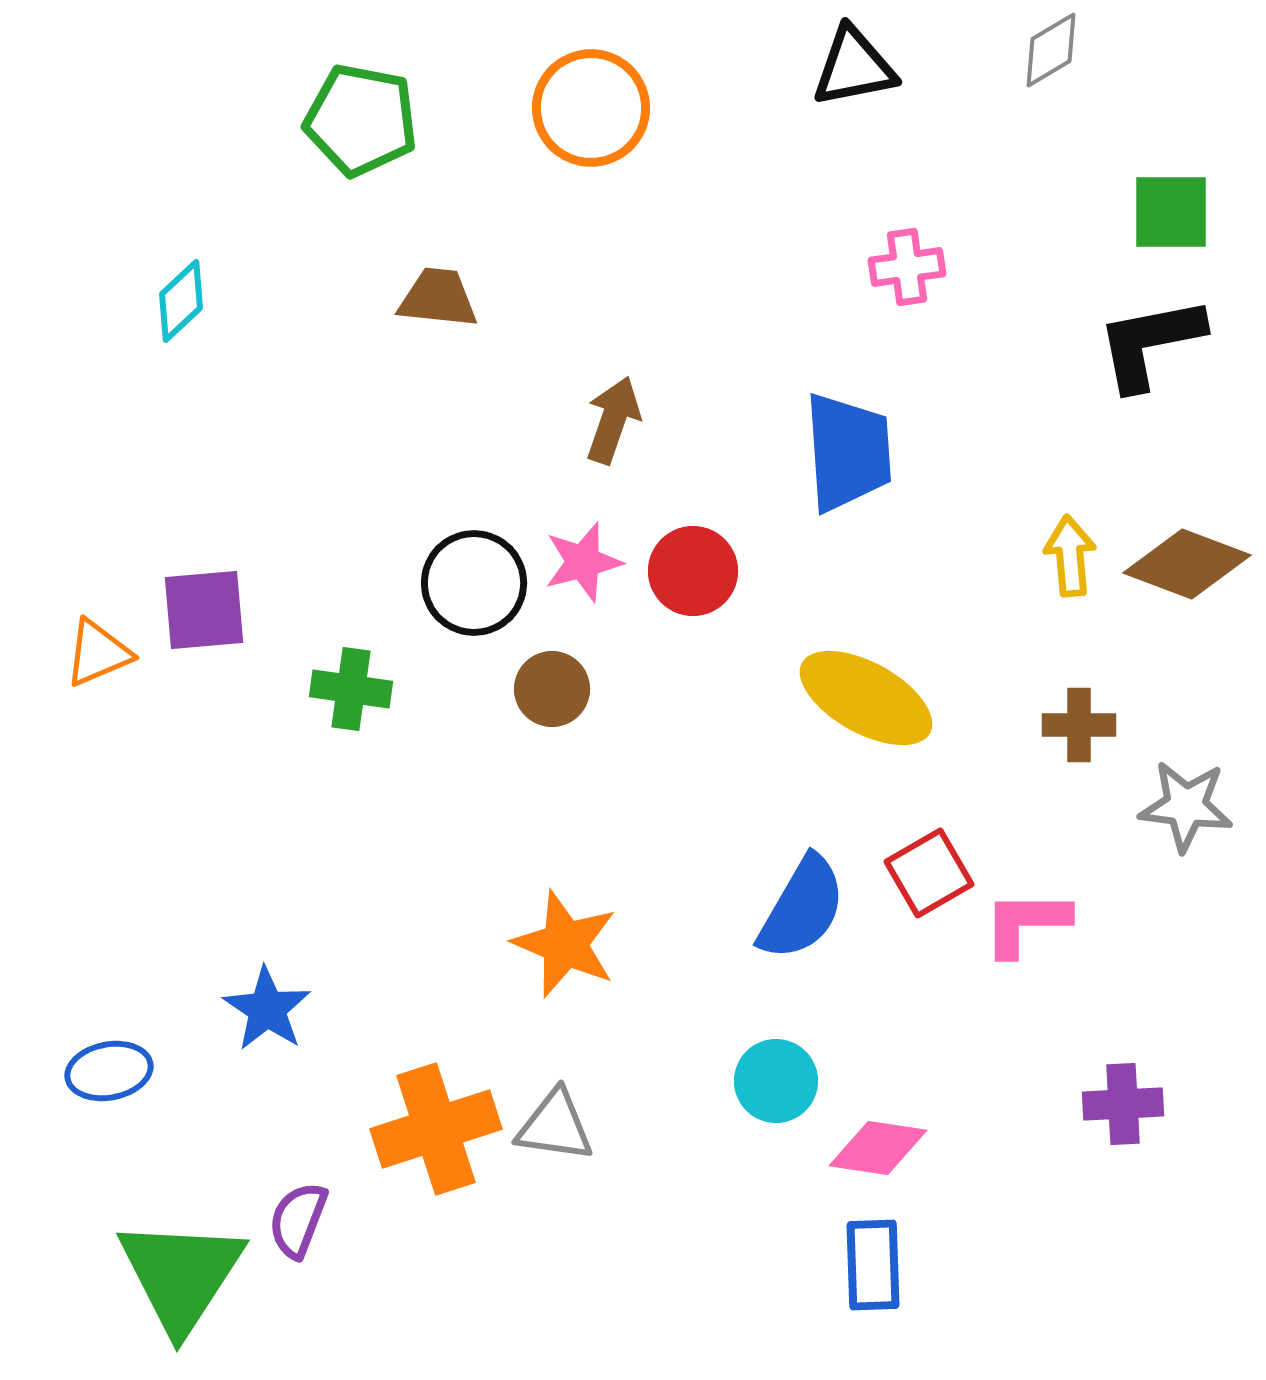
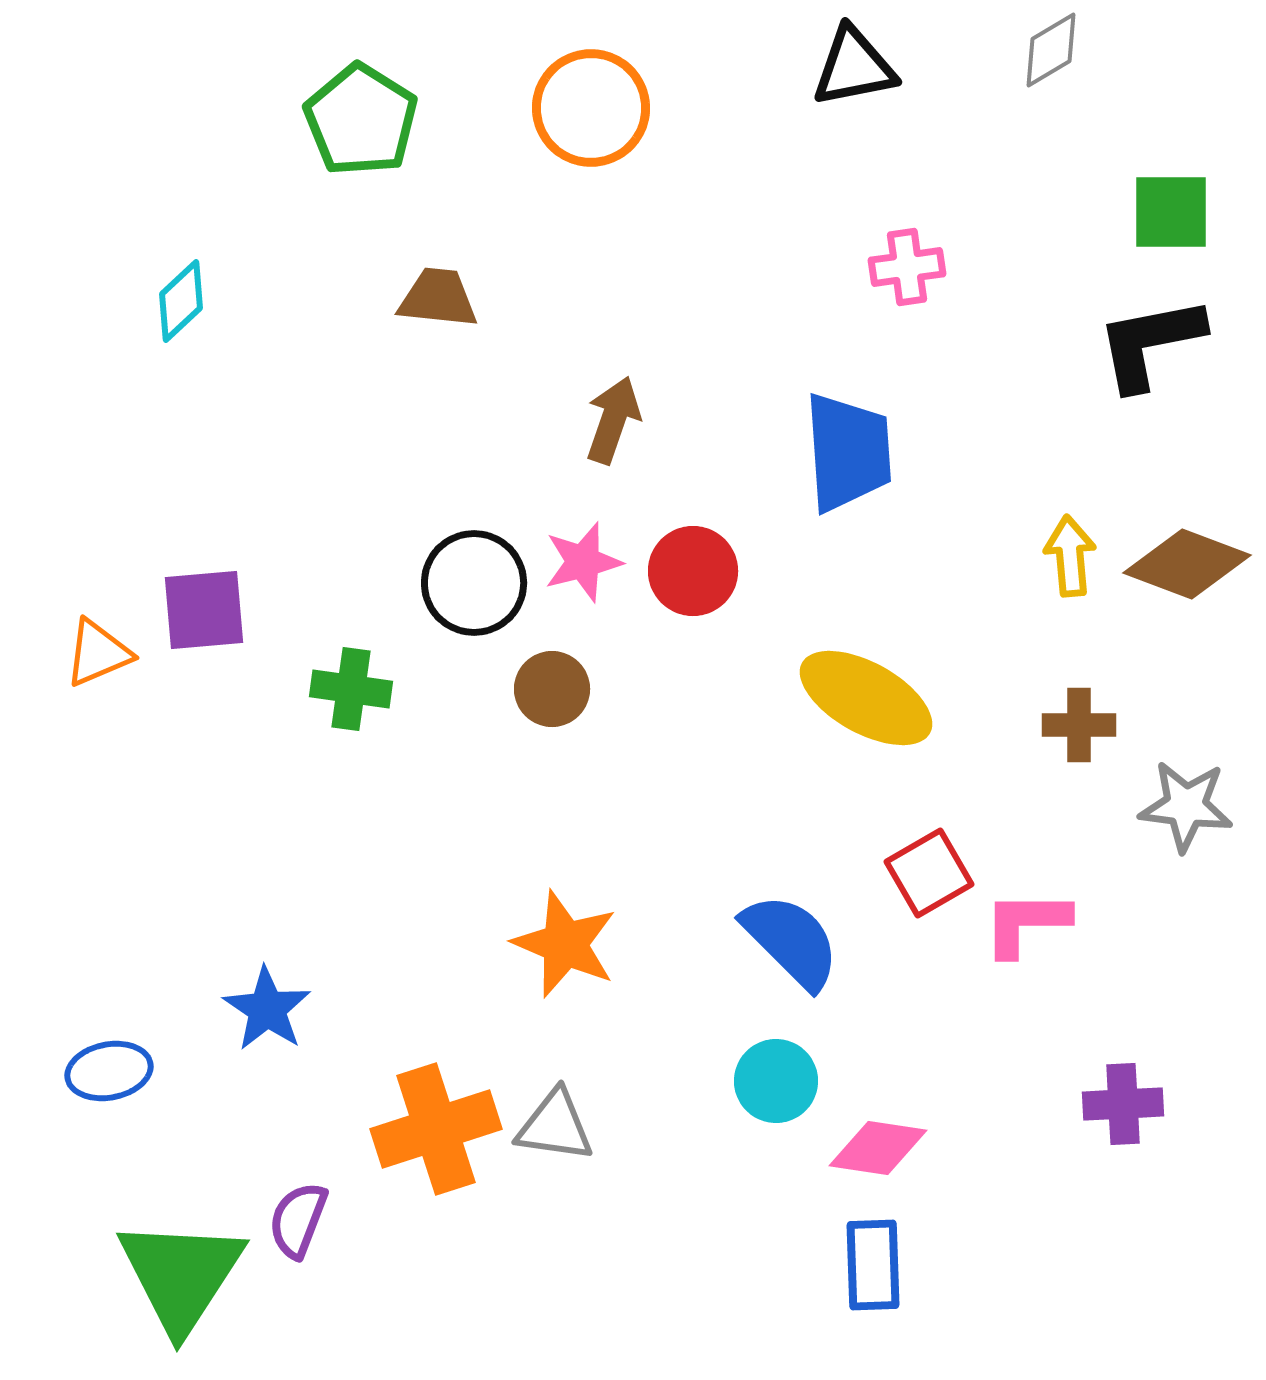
green pentagon: rotated 21 degrees clockwise
blue semicircle: moved 11 px left, 33 px down; rotated 75 degrees counterclockwise
